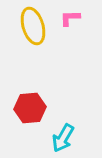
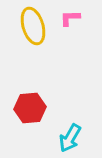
cyan arrow: moved 7 px right
